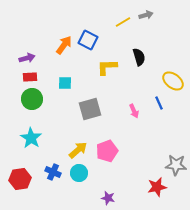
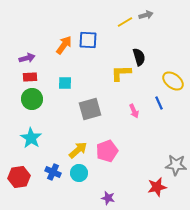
yellow line: moved 2 px right
blue square: rotated 24 degrees counterclockwise
yellow L-shape: moved 14 px right, 6 px down
red hexagon: moved 1 px left, 2 px up
